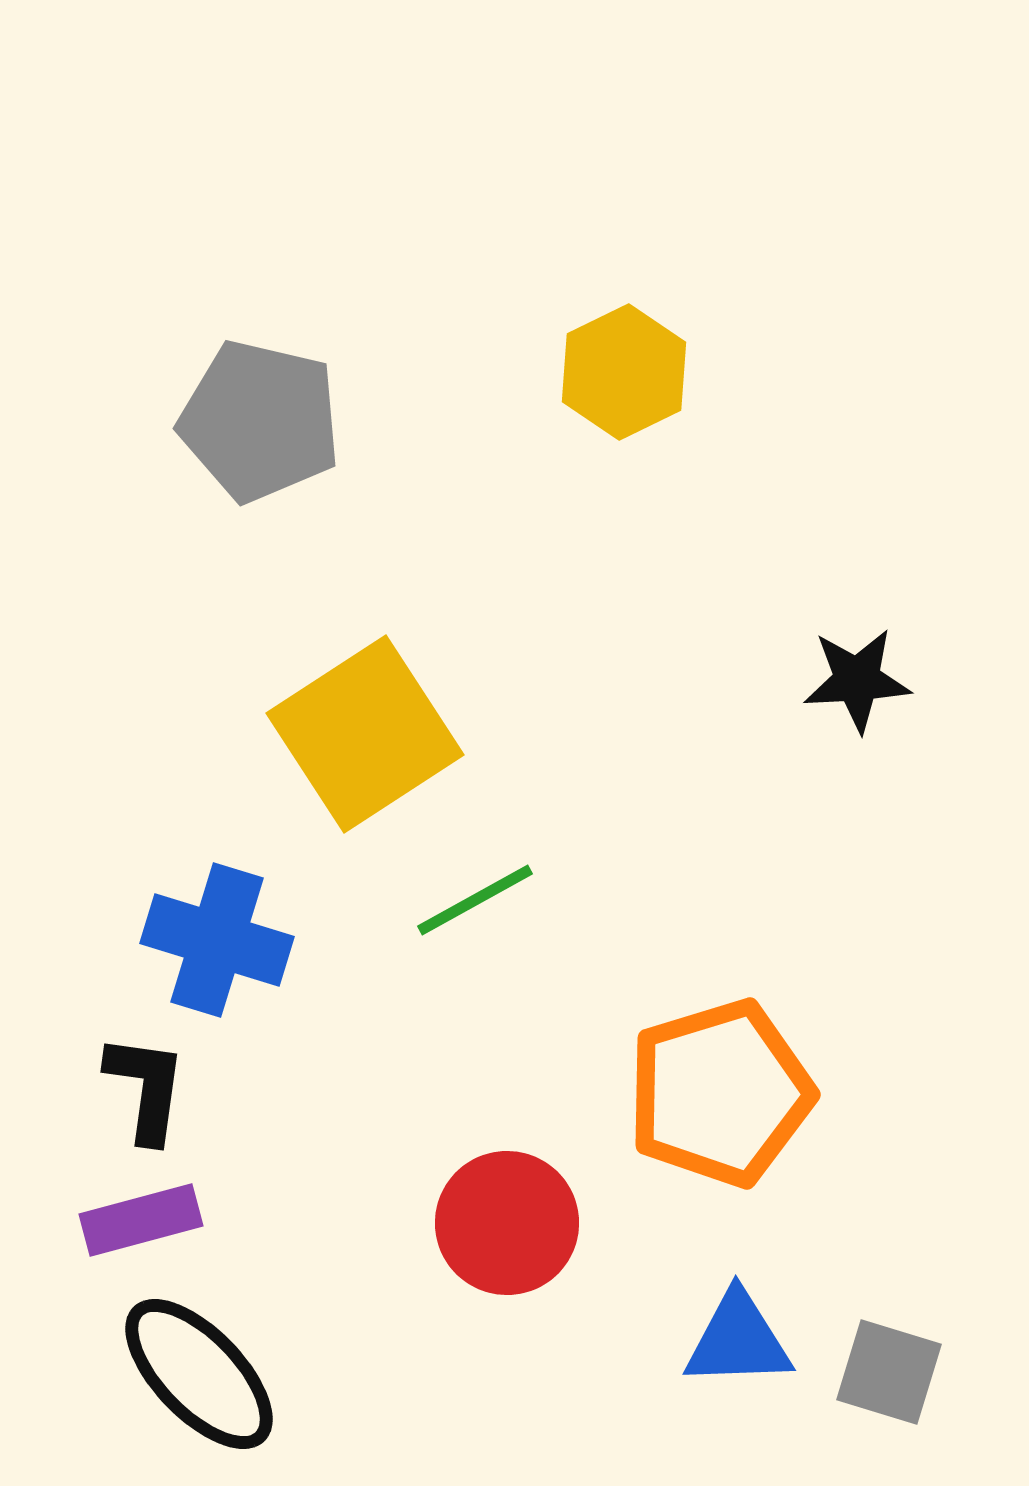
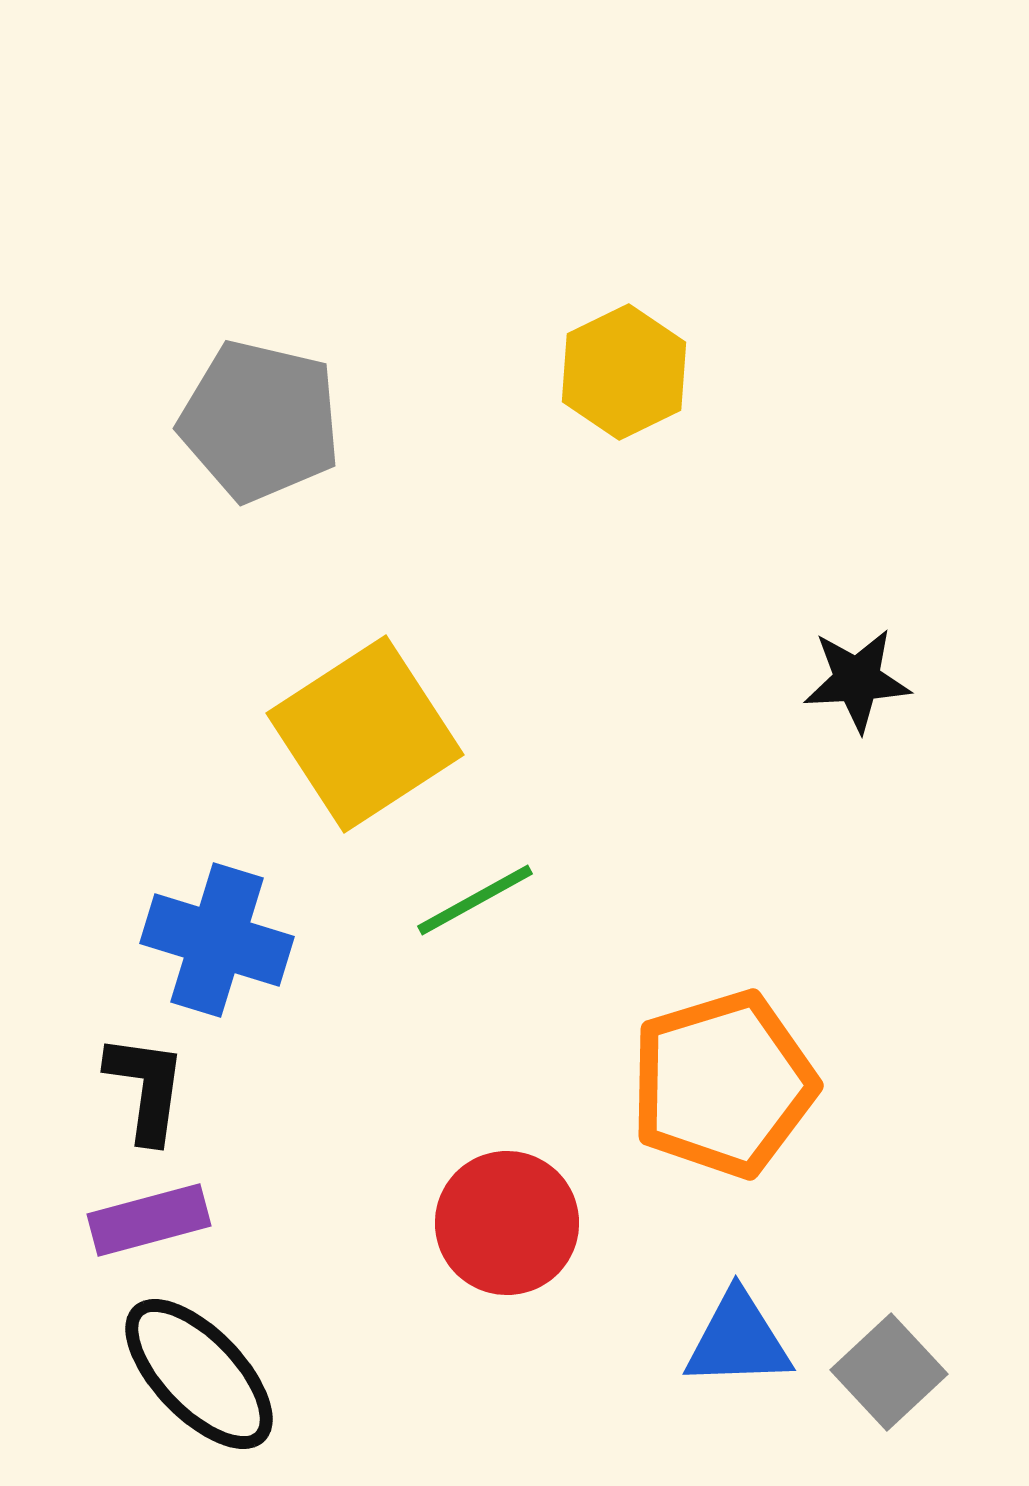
orange pentagon: moved 3 px right, 9 px up
purple rectangle: moved 8 px right
gray square: rotated 30 degrees clockwise
